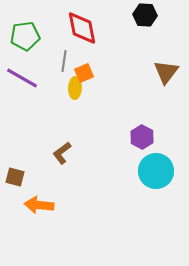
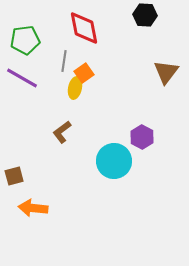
red diamond: moved 2 px right
green pentagon: moved 4 px down
orange square: rotated 12 degrees counterclockwise
yellow ellipse: rotated 10 degrees clockwise
brown L-shape: moved 21 px up
cyan circle: moved 42 px left, 10 px up
brown square: moved 1 px left, 1 px up; rotated 30 degrees counterclockwise
orange arrow: moved 6 px left, 3 px down
